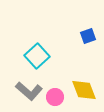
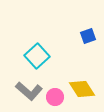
yellow diamond: moved 2 px left, 1 px up; rotated 12 degrees counterclockwise
